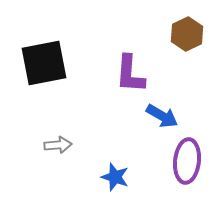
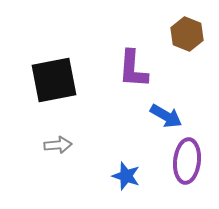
brown hexagon: rotated 12 degrees counterclockwise
black square: moved 10 px right, 17 px down
purple L-shape: moved 3 px right, 5 px up
blue arrow: moved 4 px right
blue star: moved 11 px right, 1 px up
